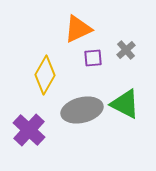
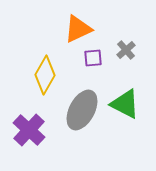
gray ellipse: rotated 48 degrees counterclockwise
